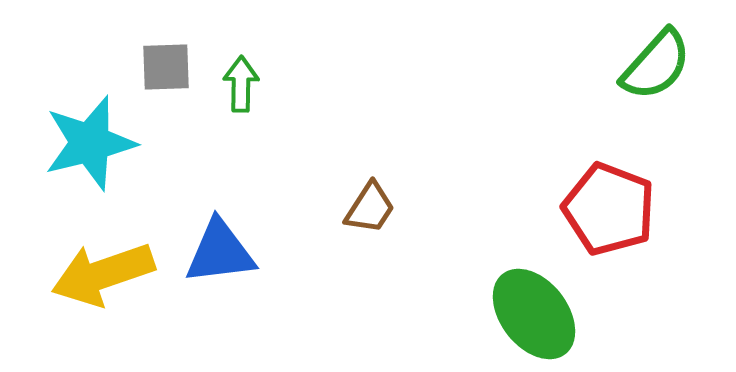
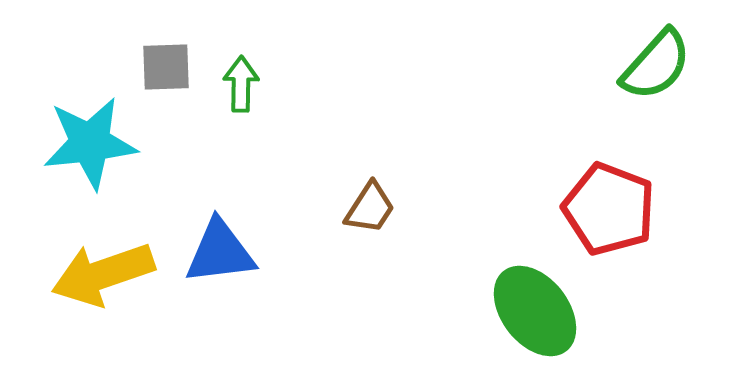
cyan star: rotated 8 degrees clockwise
green ellipse: moved 1 px right, 3 px up
